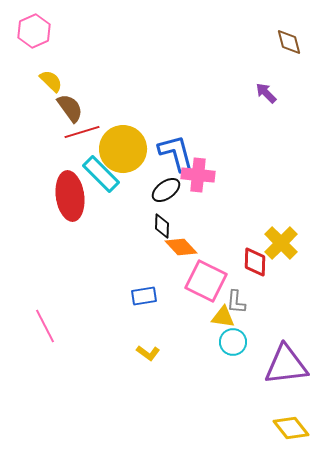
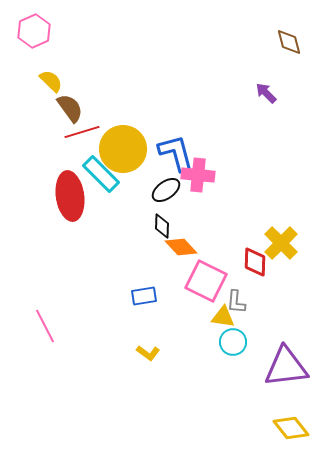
purple triangle: moved 2 px down
